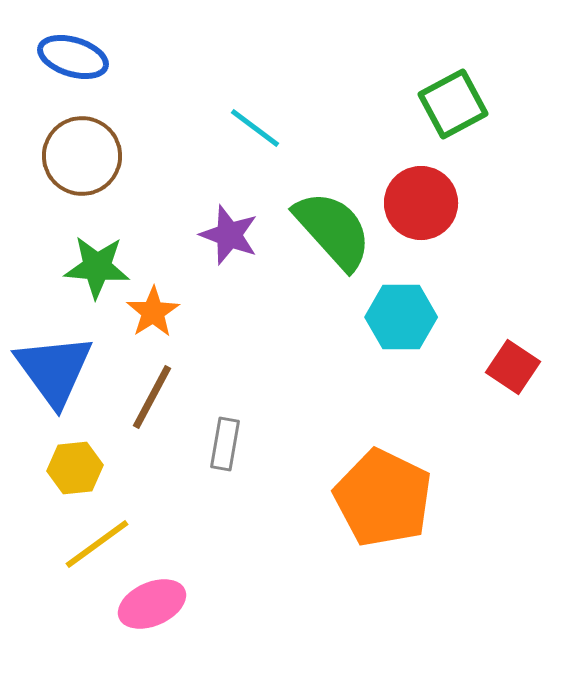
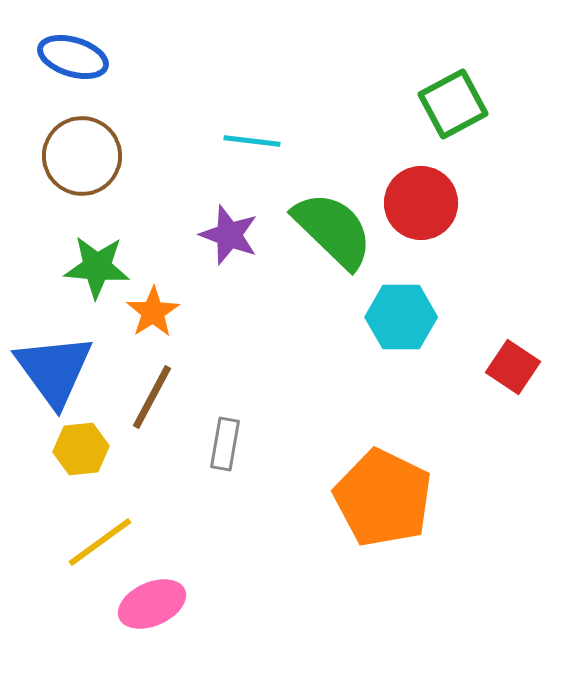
cyan line: moved 3 px left, 13 px down; rotated 30 degrees counterclockwise
green semicircle: rotated 4 degrees counterclockwise
yellow hexagon: moved 6 px right, 19 px up
yellow line: moved 3 px right, 2 px up
